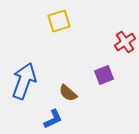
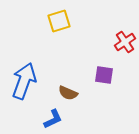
purple square: rotated 30 degrees clockwise
brown semicircle: rotated 18 degrees counterclockwise
